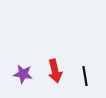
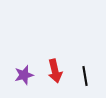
purple star: moved 1 px right, 1 px down; rotated 24 degrees counterclockwise
